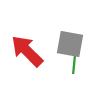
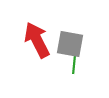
red arrow: moved 10 px right, 11 px up; rotated 18 degrees clockwise
